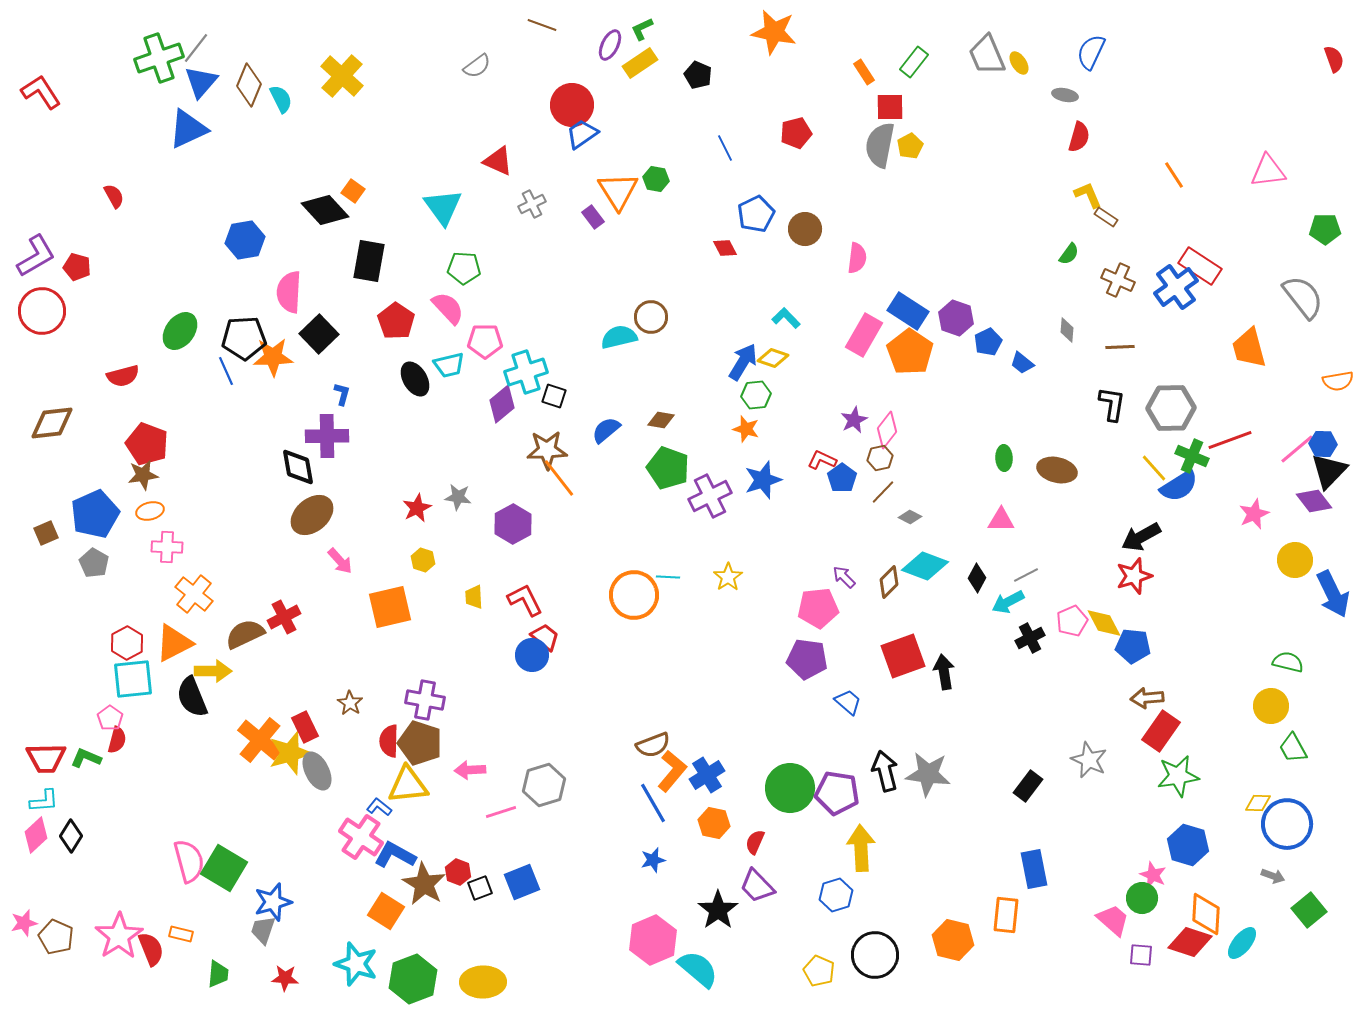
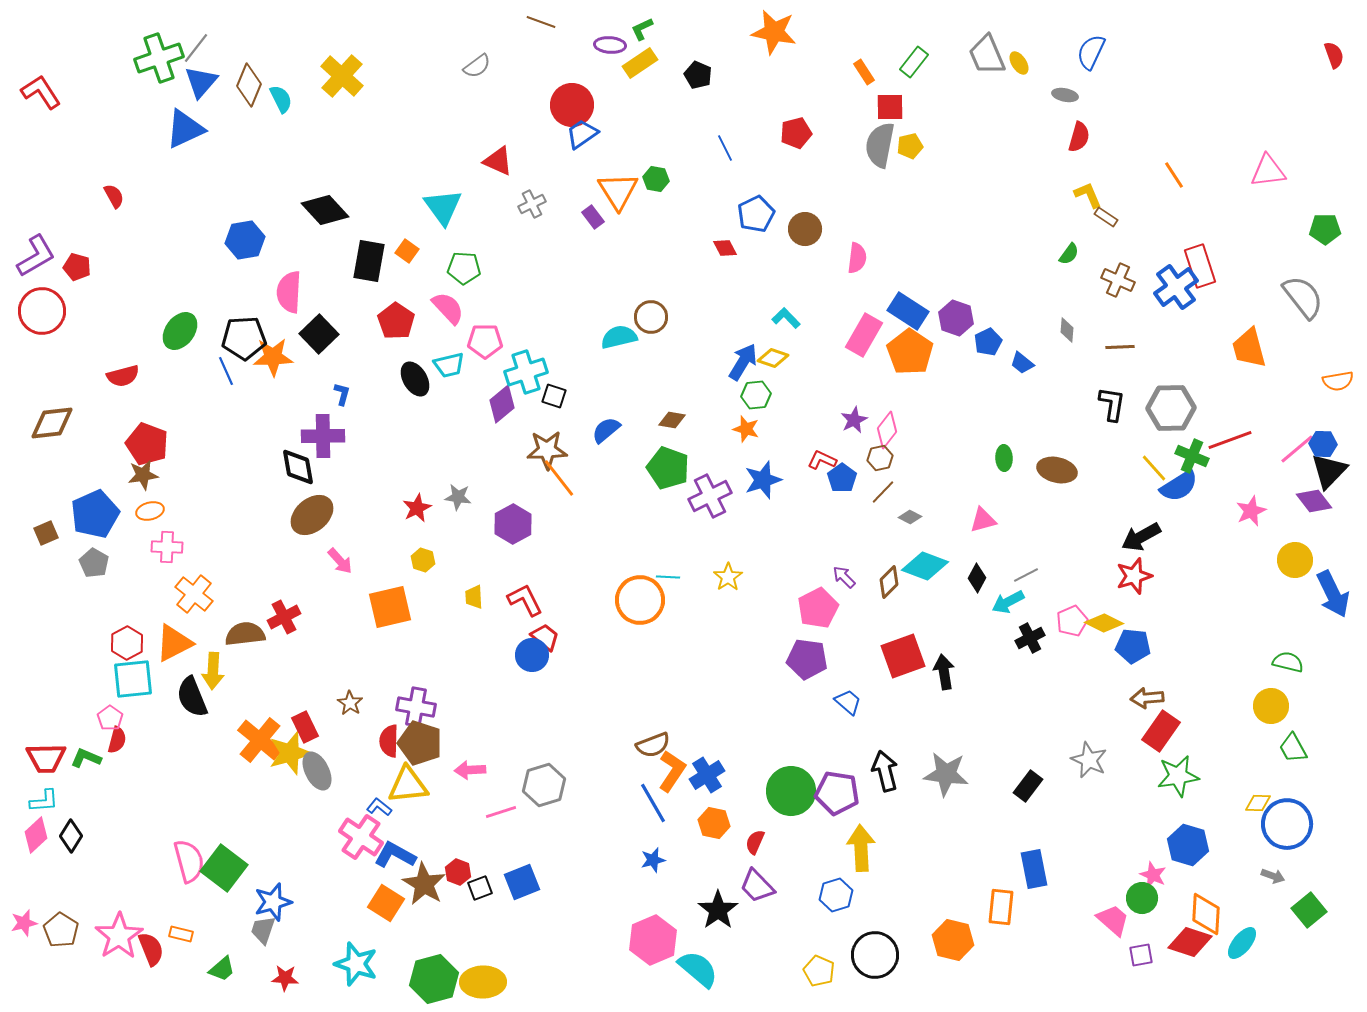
brown line at (542, 25): moved 1 px left, 3 px up
purple ellipse at (610, 45): rotated 68 degrees clockwise
red semicircle at (1334, 59): moved 4 px up
blue triangle at (188, 129): moved 3 px left
yellow pentagon at (910, 146): rotated 15 degrees clockwise
orange square at (353, 191): moved 54 px right, 60 px down
red rectangle at (1200, 266): rotated 39 degrees clockwise
brown diamond at (661, 420): moved 11 px right
purple cross at (327, 436): moved 4 px left
pink star at (1254, 514): moved 3 px left, 3 px up
pink triangle at (1001, 520): moved 18 px left; rotated 16 degrees counterclockwise
orange circle at (634, 595): moved 6 px right, 5 px down
pink pentagon at (818, 608): rotated 21 degrees counterclockwise
yellow diamond at (1104, 623): rotated 36 degrees counterclockwise
brown semicircle at (245, 634): rotated 18 degrees clockwise
yellow arrow at (213, 671): rotated 93 degrees clockwise
purple cross at (425, 700): moved 9 px left, 7 px down
orange L-shape at (672, 771): rotated 6 degrees counterclockwise
gray star at (928, 774): moved 18 px right
green circle at (790, 788): moved 1 px right, 3 px down
green square at (224, 868): rotated 6 degrees clockwise
orange square at (386, 911): moved 8 px up
orange rectangle at (1006, 915): moved 5 px left, 8 px up
brown pentagon at (56, 937): moved 5 px right, 7 px up; rotated 8 degrees clockwise
purple square at (1141, 955): rotated 15 degrees counterclockwise
green trapezoid at (218, 974): moved 4 px right, 5 px up; rotated 44 degrees clockwise
green hexagon at (413, 979): moved 21 px right; rotated 6 degrees clockwise
